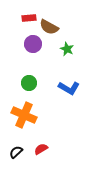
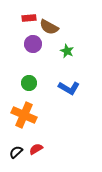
green star: moved 2 px down
red semicircle: moved 5 px left
